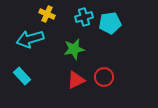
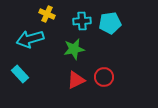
cyan cross: moved 2 px left, 4 px down; rotated 12 degrees clockwise
cyan rectangle: moved 2 px left, 2 px up
